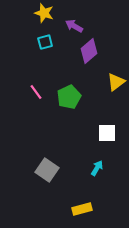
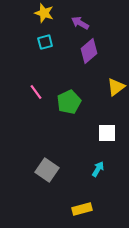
purple arrow: moved 6 px right, 3 px up
yellow triangle: moved 5 px down
green pentagon: moved 5 px down
cyan arrow: moved 1 px right, 1 px down
